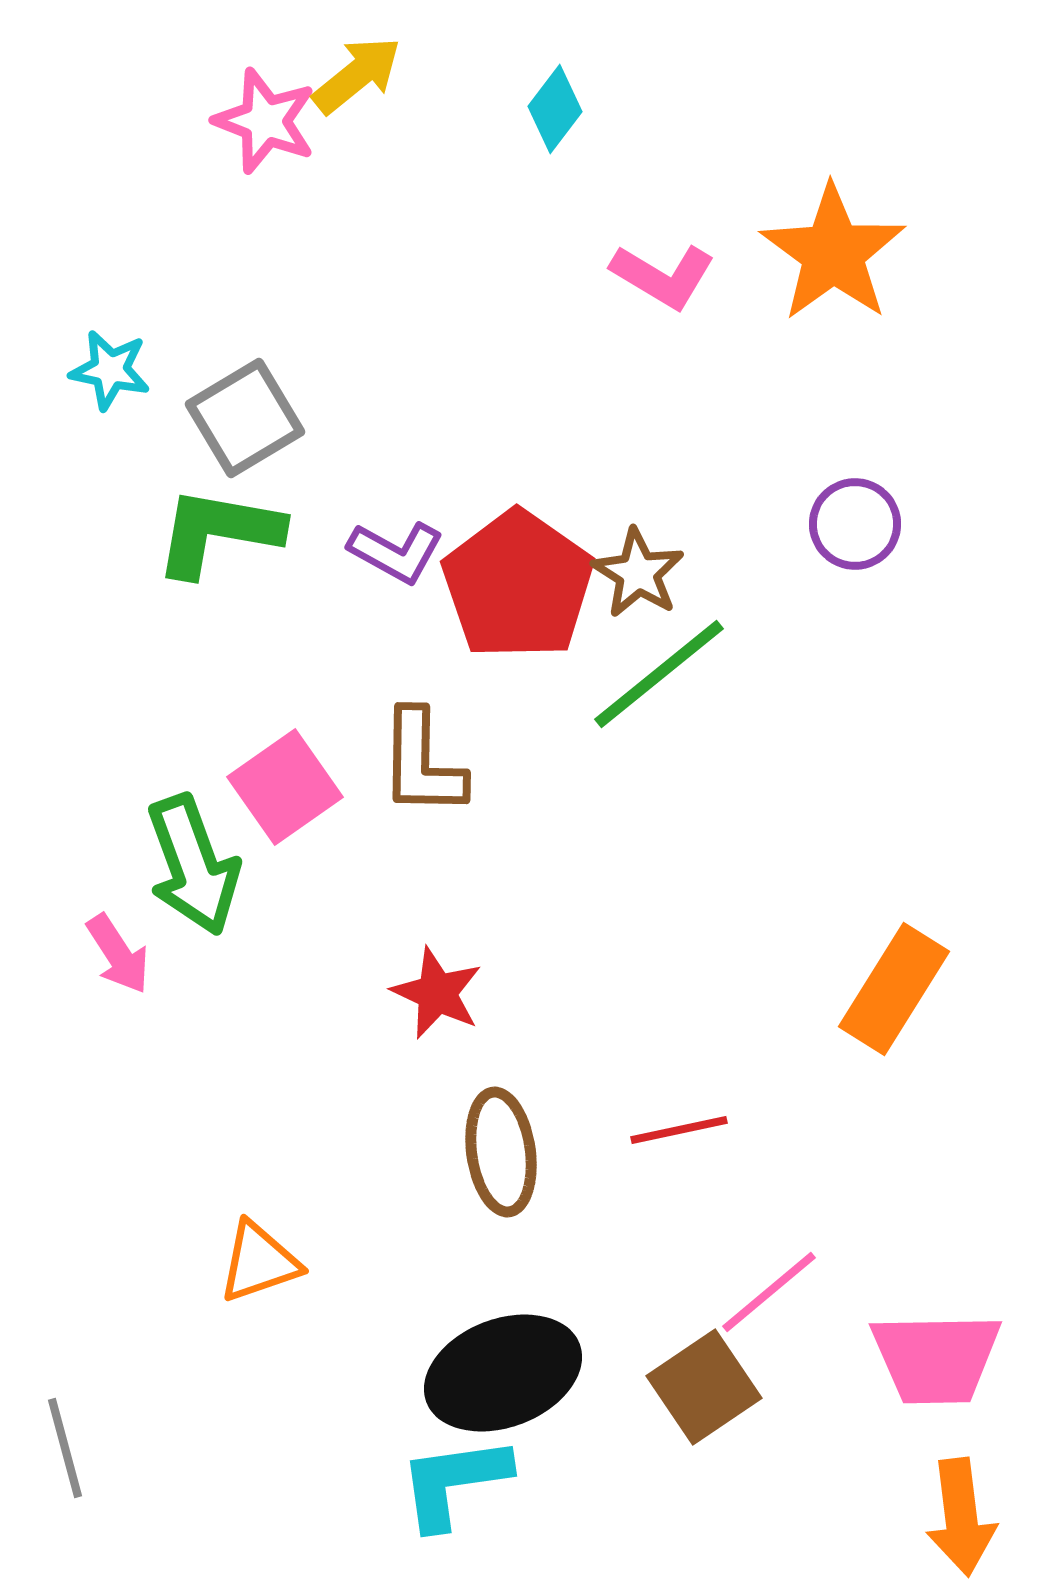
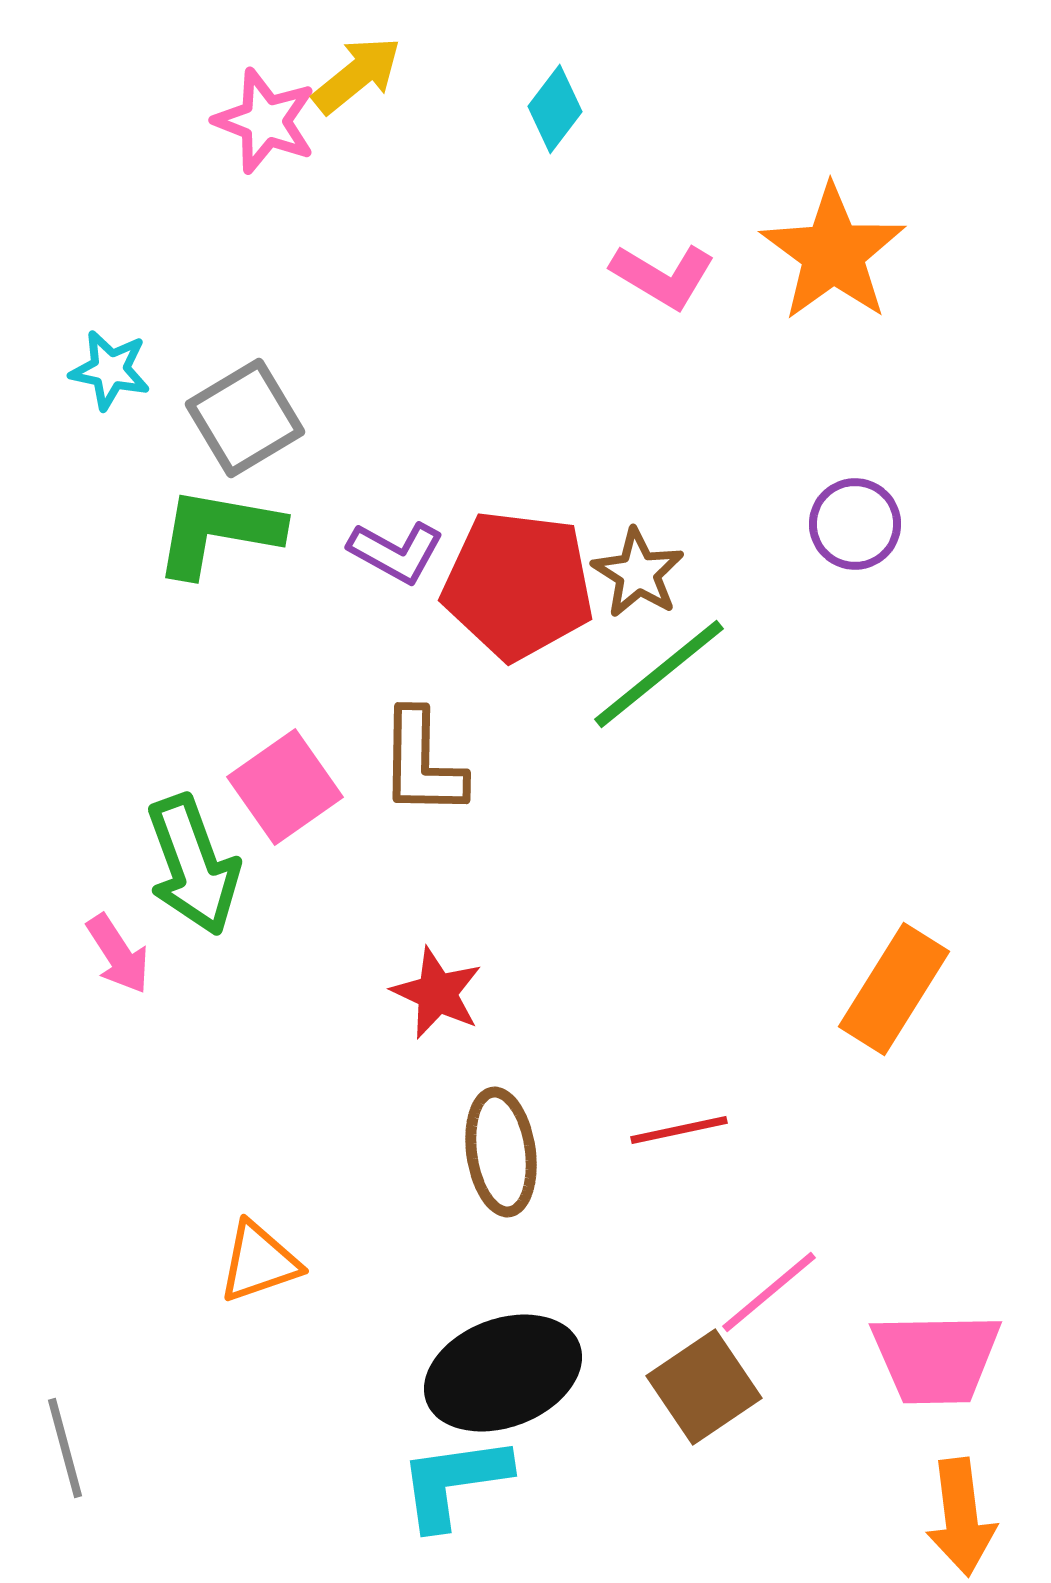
red pentagon: rotated 28 degrees counterclockwise
